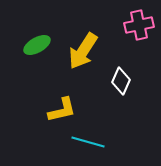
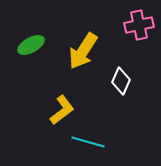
green ellipse: moved 6 px left
yellow L-shape: rotated 24 degrees counterclockwise
